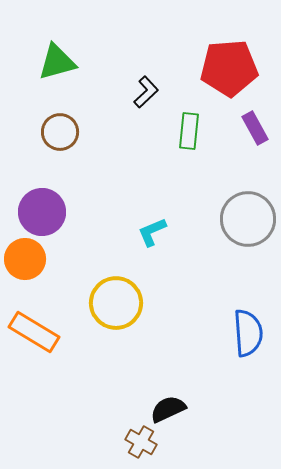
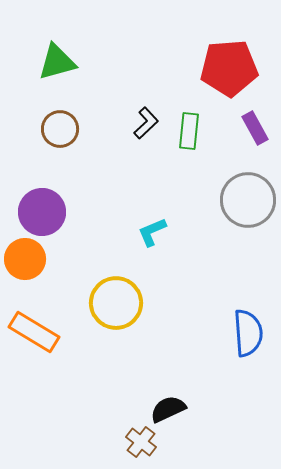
black L-shape: moved 31 px down
brown circle: moved 3 px up
gray circle: moved 19 px up
brown cross: rotated 8 degrees clockwise
